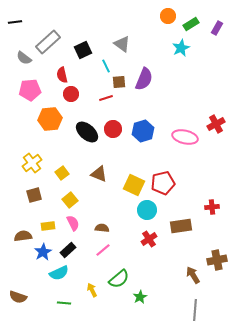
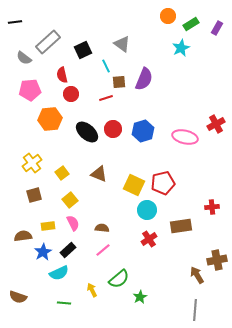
brown arrow at (193, 275): moved 4 px right
